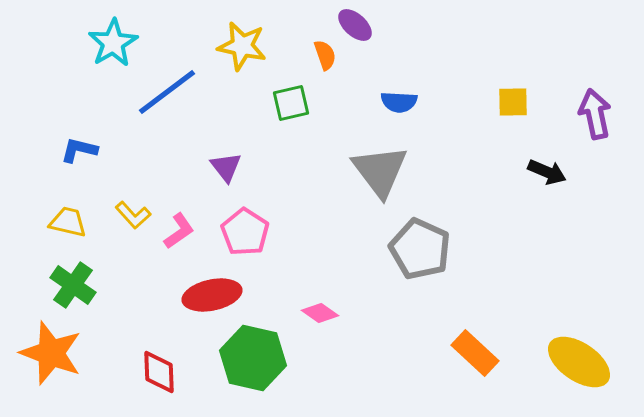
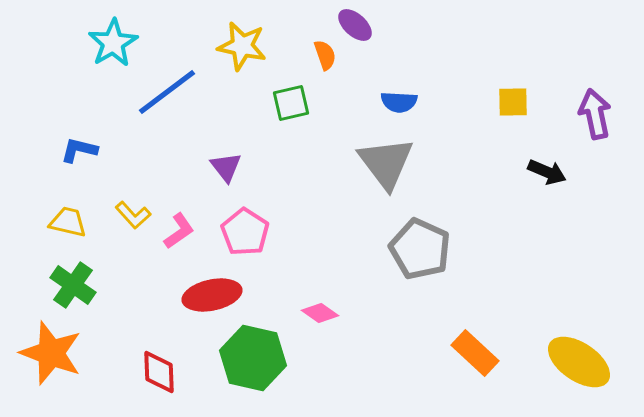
gray triangle: moved 6 px right, 8 px up
